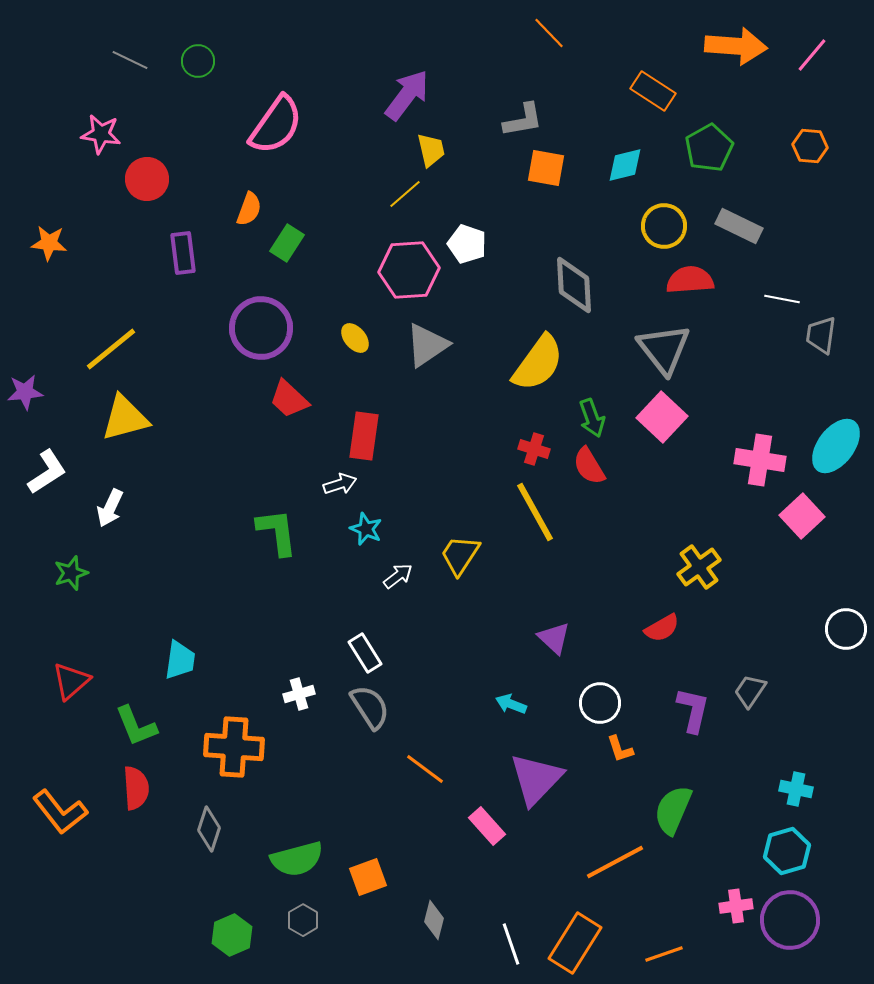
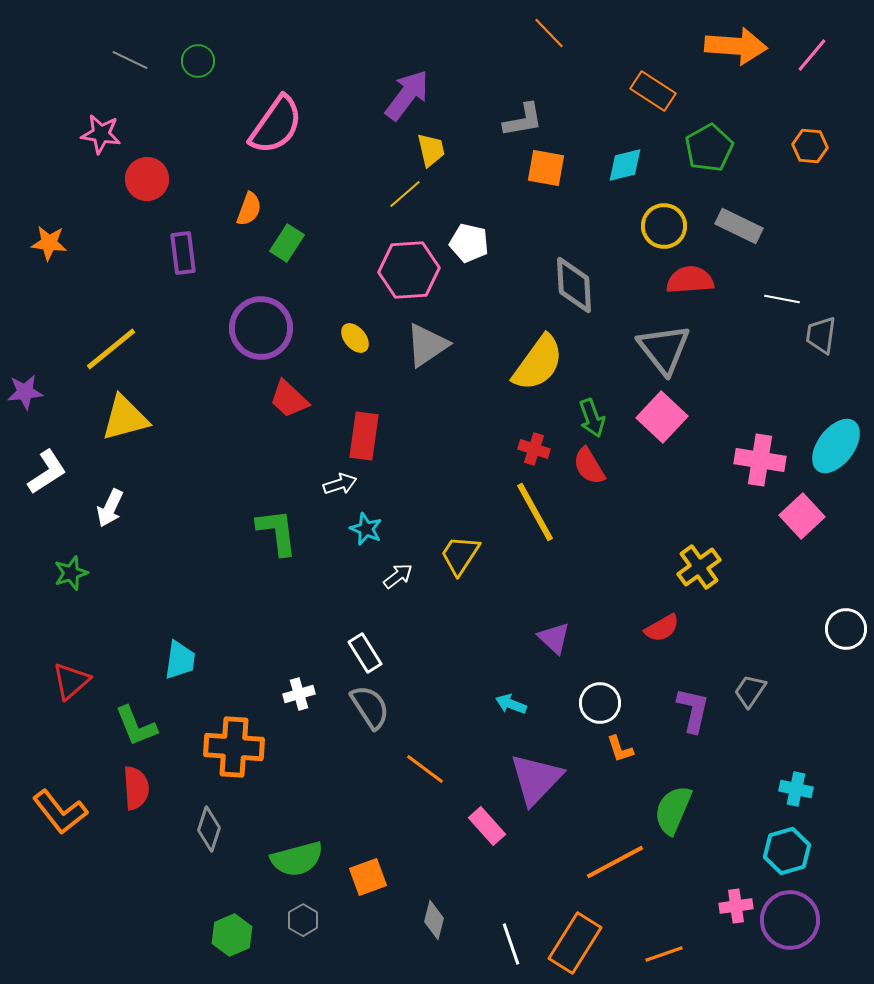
white pentagon at (467, 244): moved 2 px right, 1 px up; rotated 6 degrees counterclockwise
